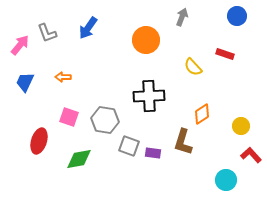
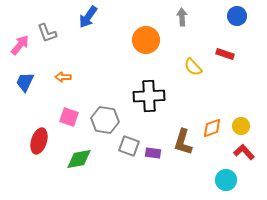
gray arrow: rotated 24 degrees counterclockwise
blue arrow: moved 11 px up
orange diamond: moved 10 px right, 14 px down; rotated 15 degrees clockwise
red L-shape: moved 7 px left, 3 px up
